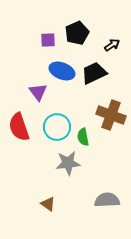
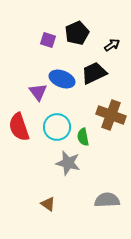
purple square: rotated 21 degrees clockwise
blue ellipse: moved 8 px down
gray star: rotated 20 degrees clockwise
